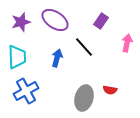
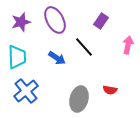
purple ellipse: rotated 28 degrees clockwise
pink arrow: moved 1 px right, 2 px down
blue arrow: rotated 108 degrees clockwise
blue cross: rotated 10 degrees counterclockwise
gray ellipse: moved 5 px left, 1 px down
